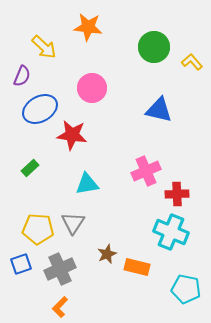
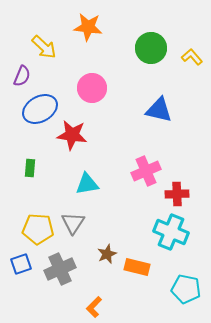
green circle: moved 3 px left, 1 px down
yellow L-shape: moved 5 px up
green rectangle: rotated 42 degrees counterclockwise
orange L-shape: moved 34 px right
